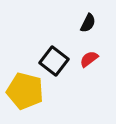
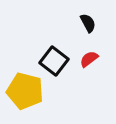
black semicircle: rotated 54 degrees counterclockwise
